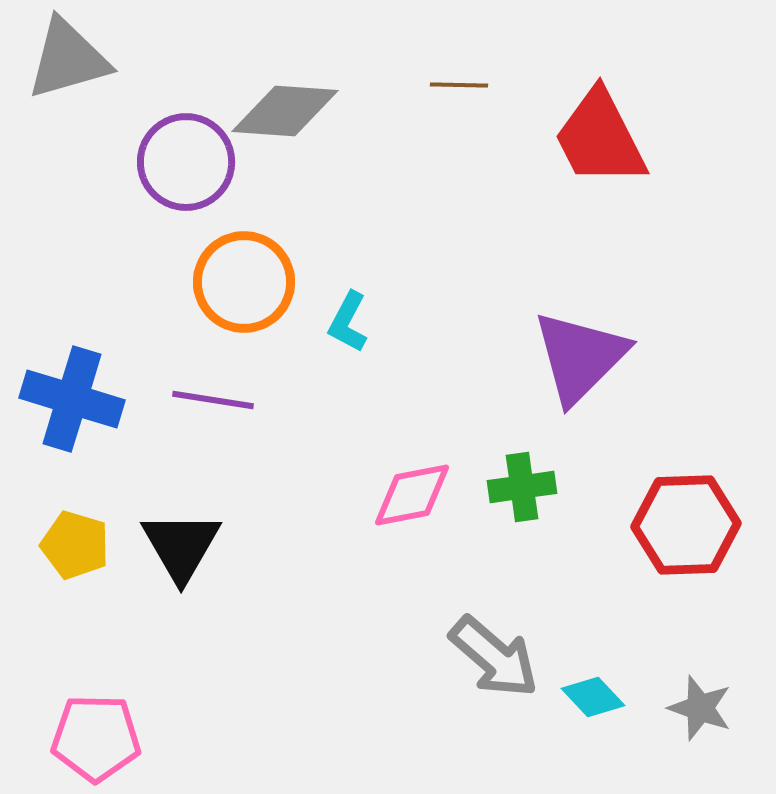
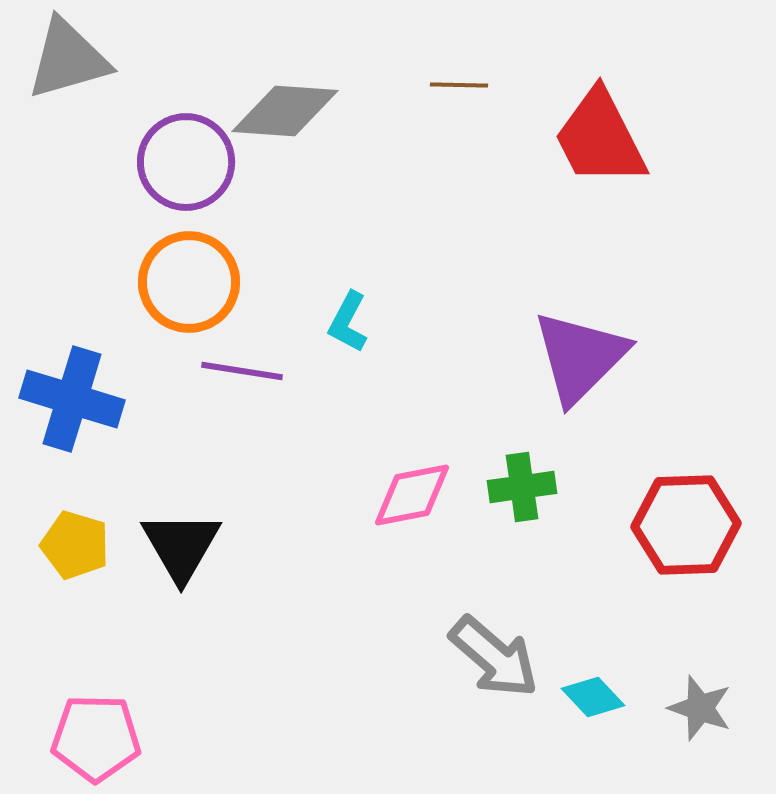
orange circle: moved 55 px left
purple line: moved 29 px right, 29 px up
